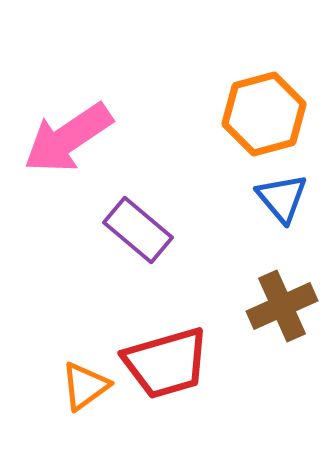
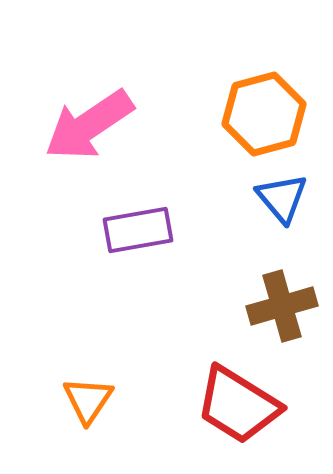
pink arrow: moved 21 px right, 13 px up
purple rectangle: rotated 50 degrees counterclockwise
brown cross: rotated 8 degrees clockwise
red trapezoid: moved 72 px right, 42 px down; rotated 48 degrees clockwise
orange triangle: moved 3 px right, 14 px down; rotated 20 degrees counterclockwise
